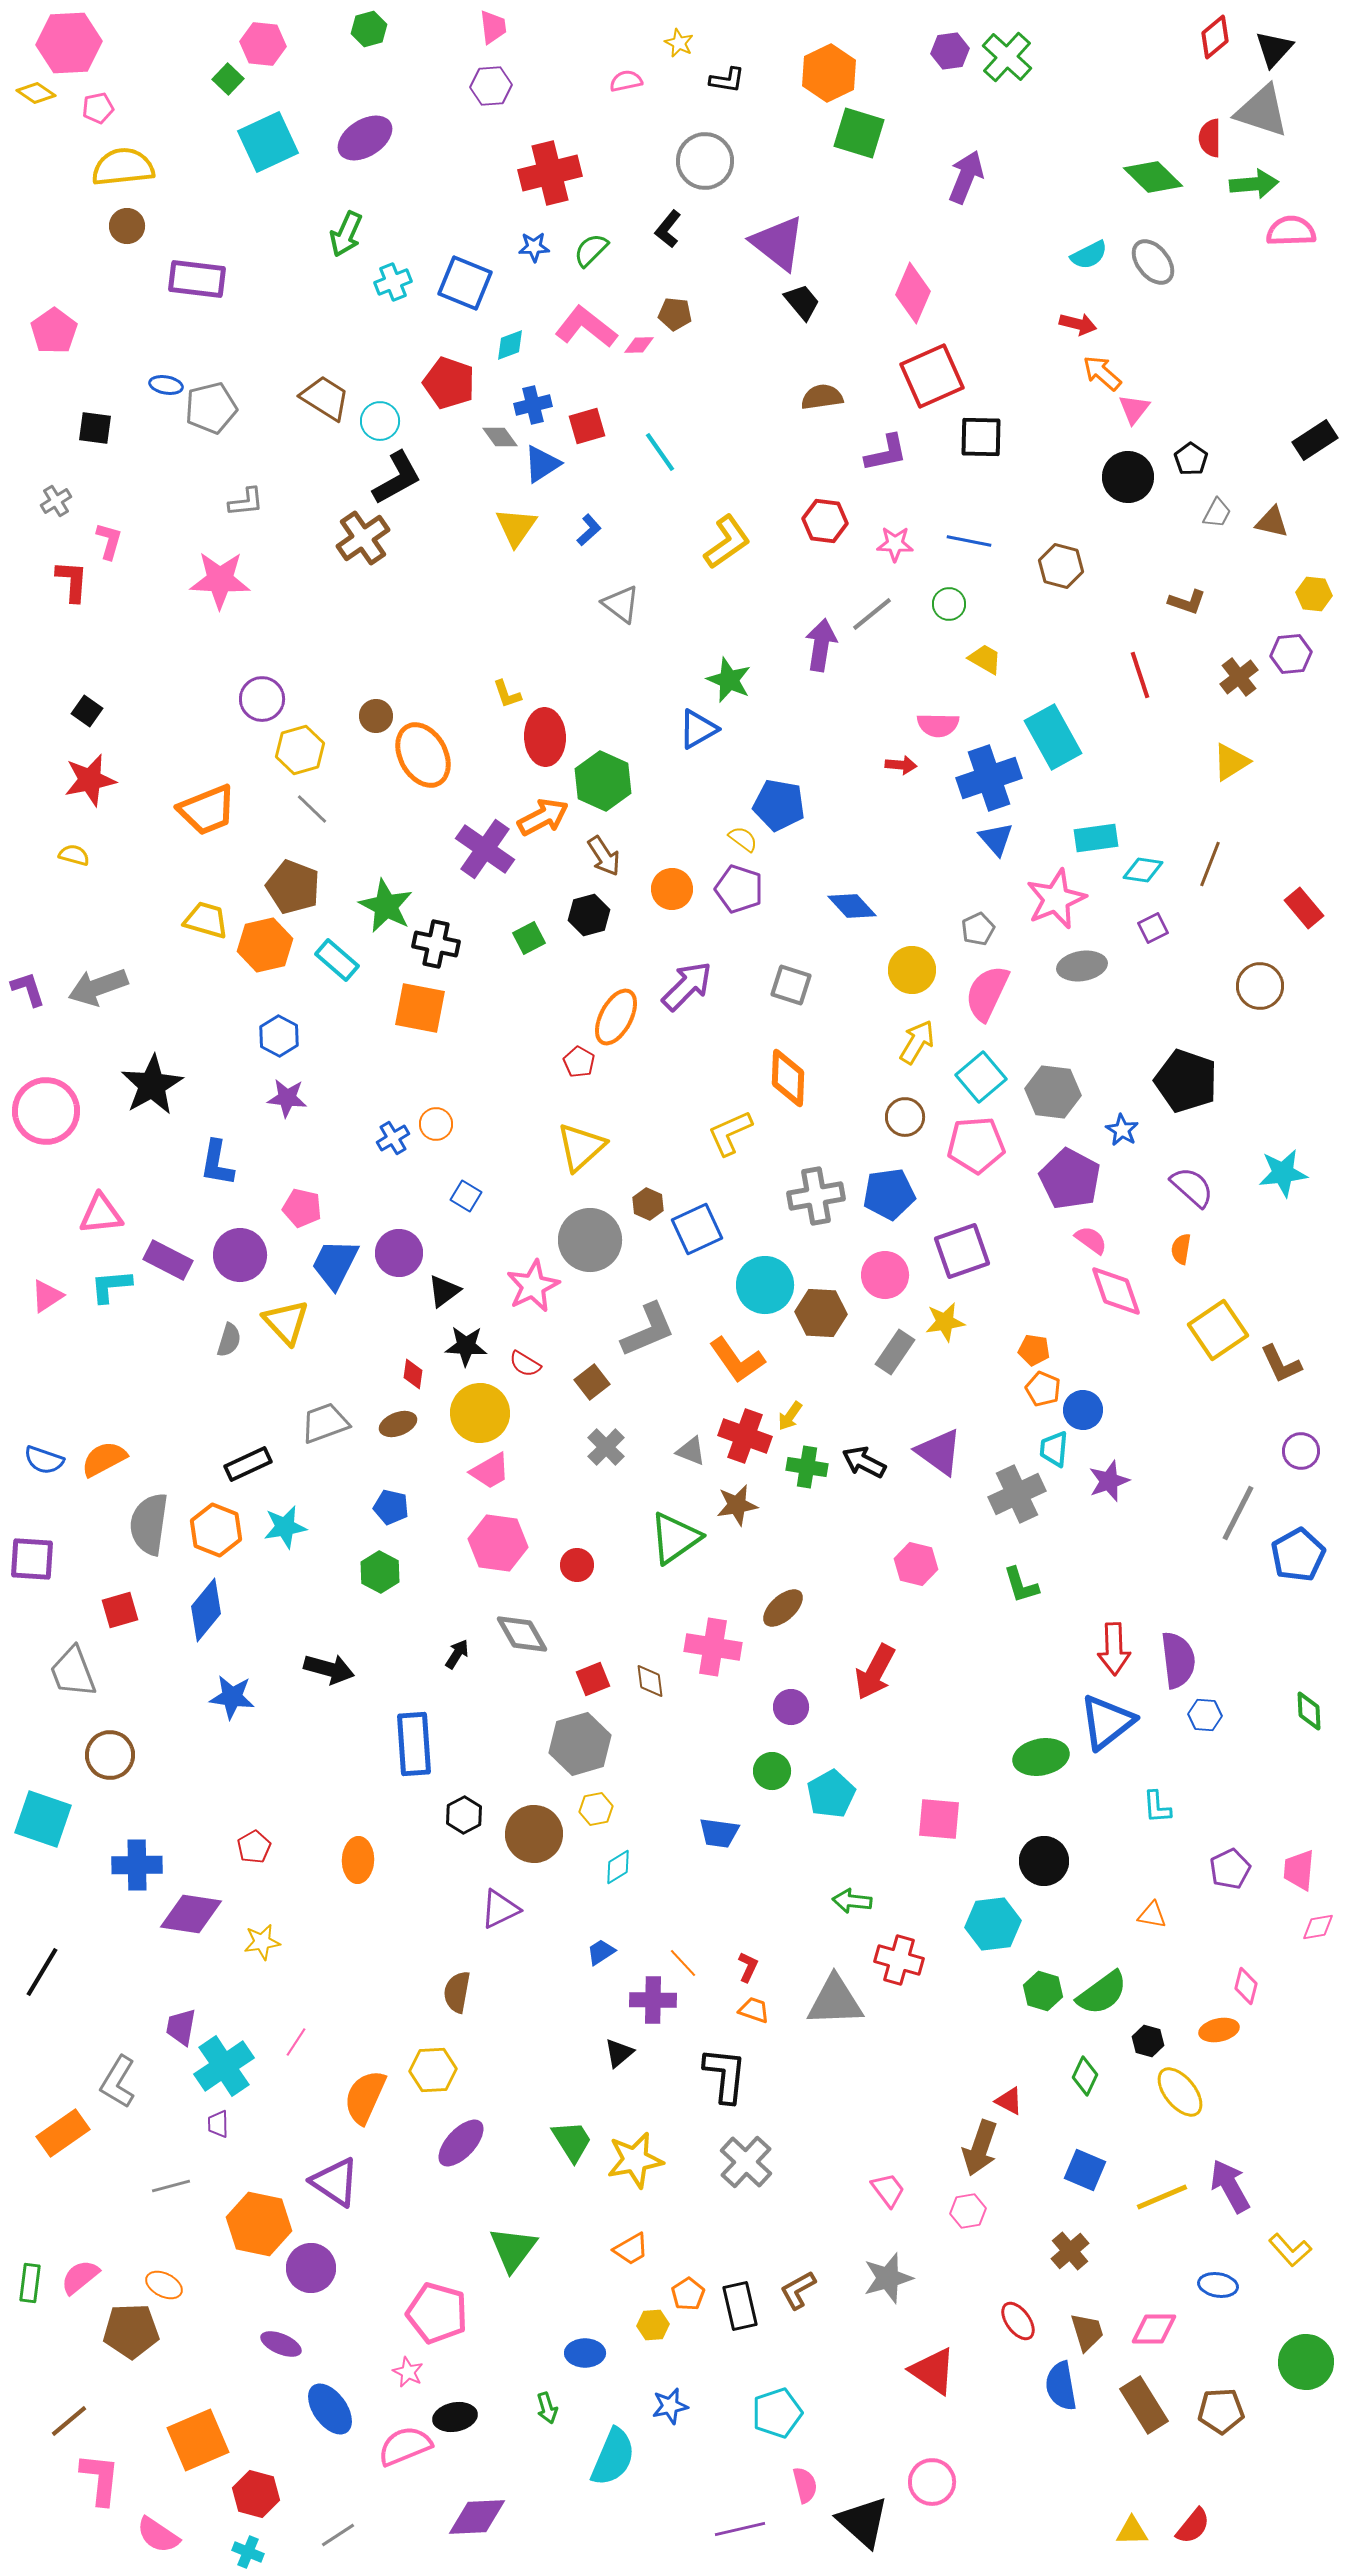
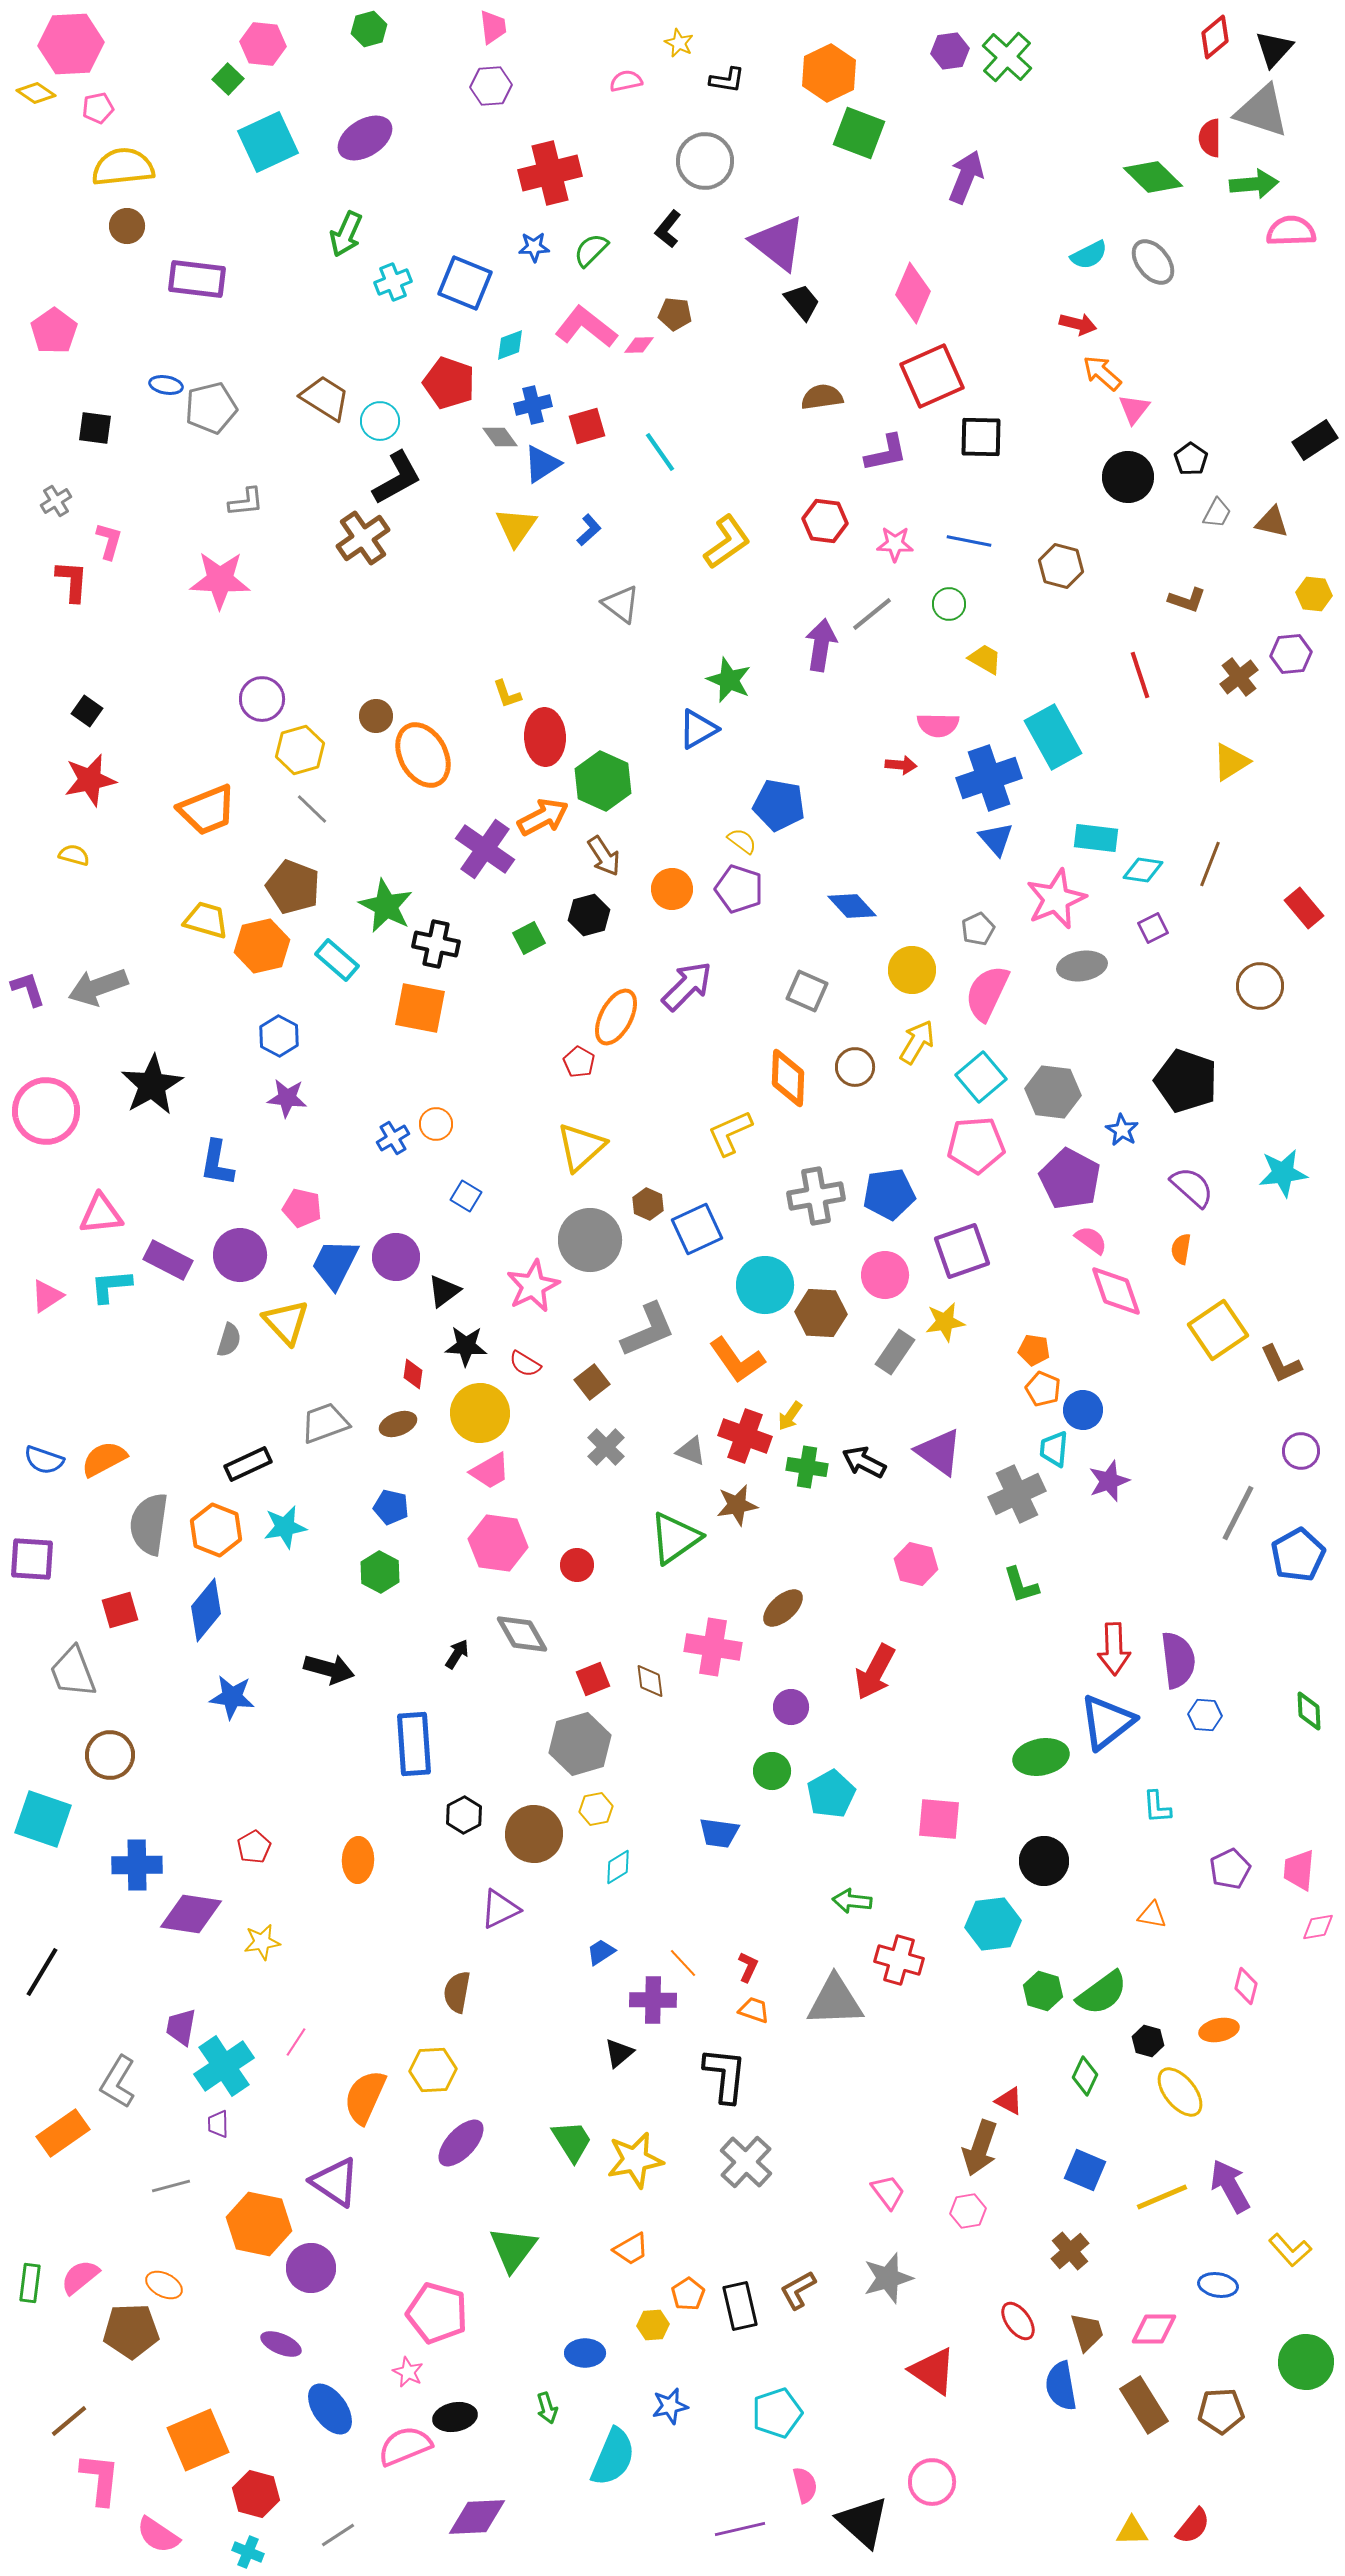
pink hexagon at (69, 43): moved 2 px right, 1 px down
green square at (859, 133): rotated 4 degrees clockwise
brown L-shape at (1187, 602): moved 2 px up
cyan rectangle at (1096, 838): rotated 15 degrees clockwise
yellow semicircle at (743, 839): moved 1 px left, 2 px down
orange hexagon at (265, 945): moved 3 px left, 1 px down
gray square at (791, 985): moved 16 px right, 6 px down; rotated 6 degrees clockwise
brown circle at (905, 1117): moved 50 px left, 50 px up
purple circle at (399, 1253): moved 3 px left, 4 px down
pink trapezoid at (888, 2190): moved 2 px down
